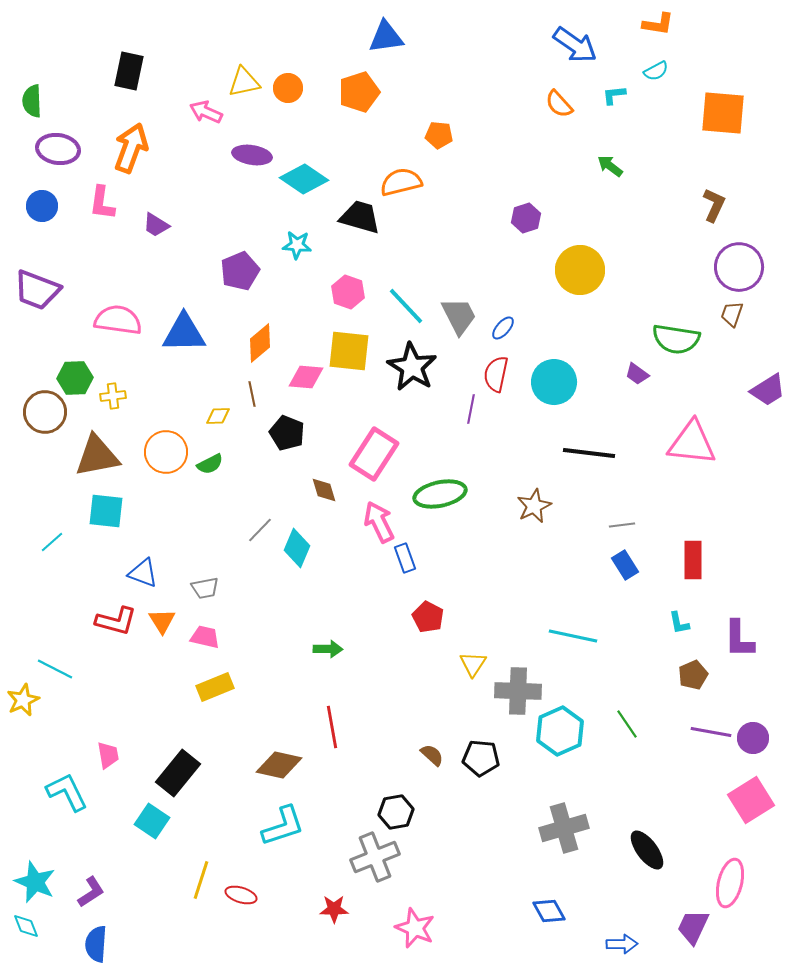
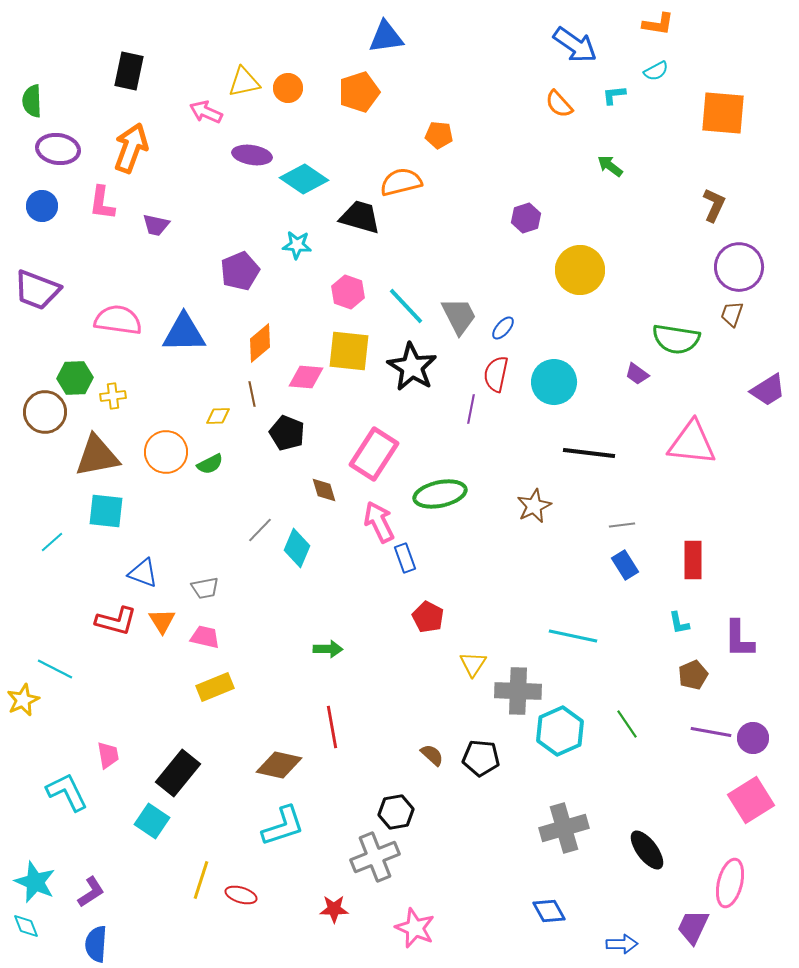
purple trapezoid at (156, 225): rotated 20 degrees counterclockwise
